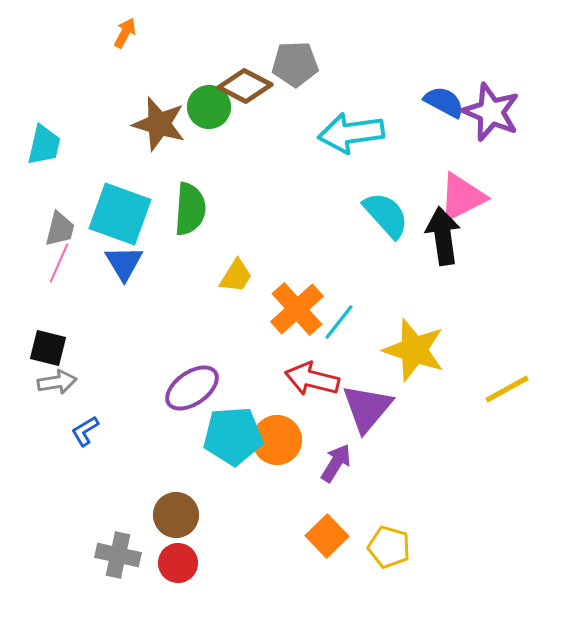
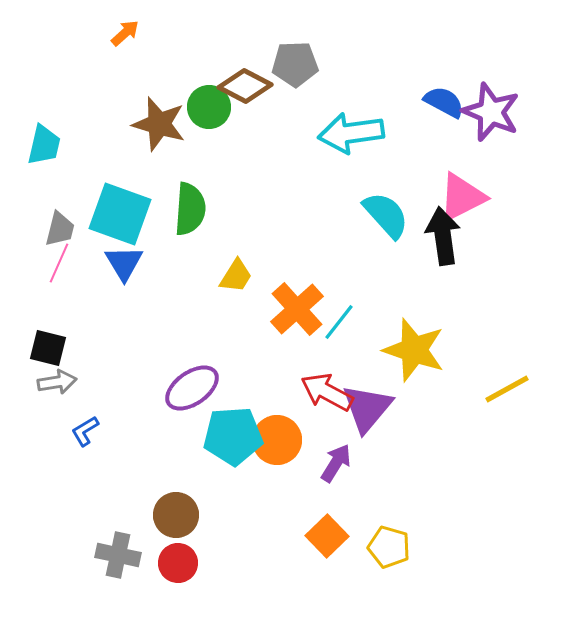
orange arrow: rotated 20 degrees clockwise
red arrow: moved 15 px right, 13 px down; rotated 14 degrees clockwise
